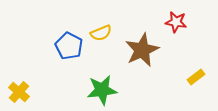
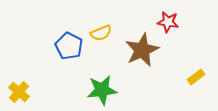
red star: moved 8 px left
